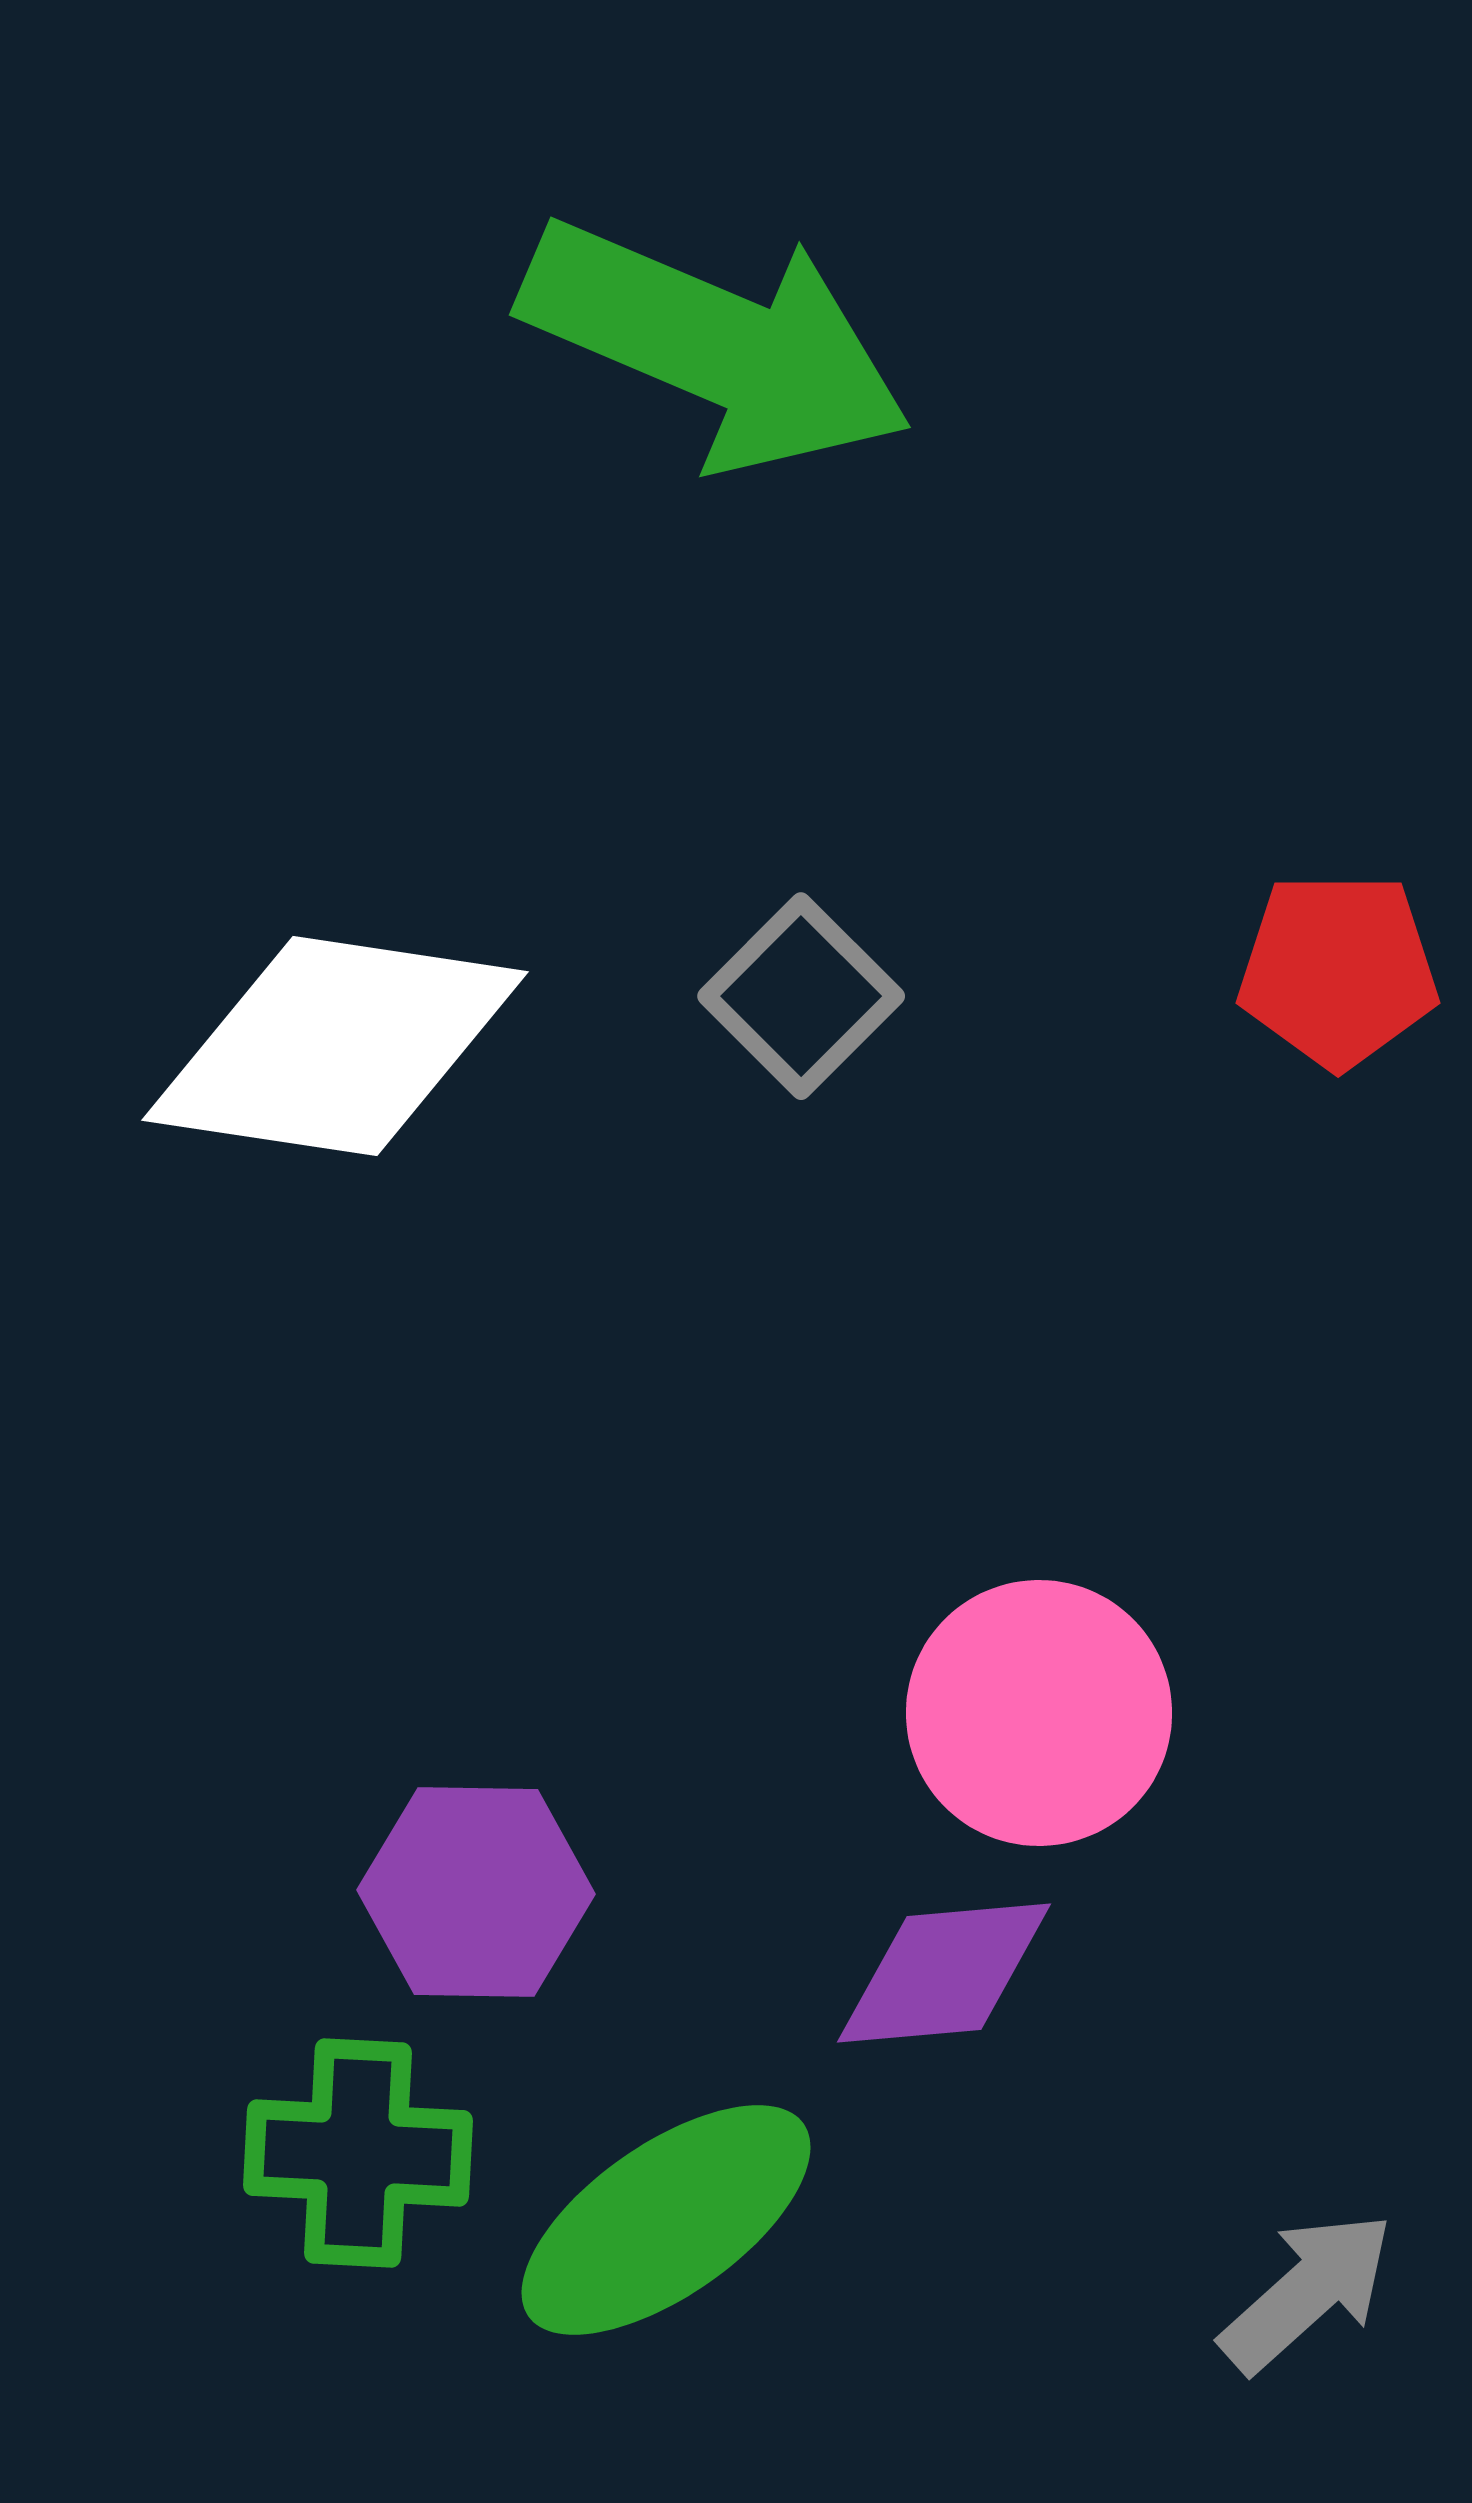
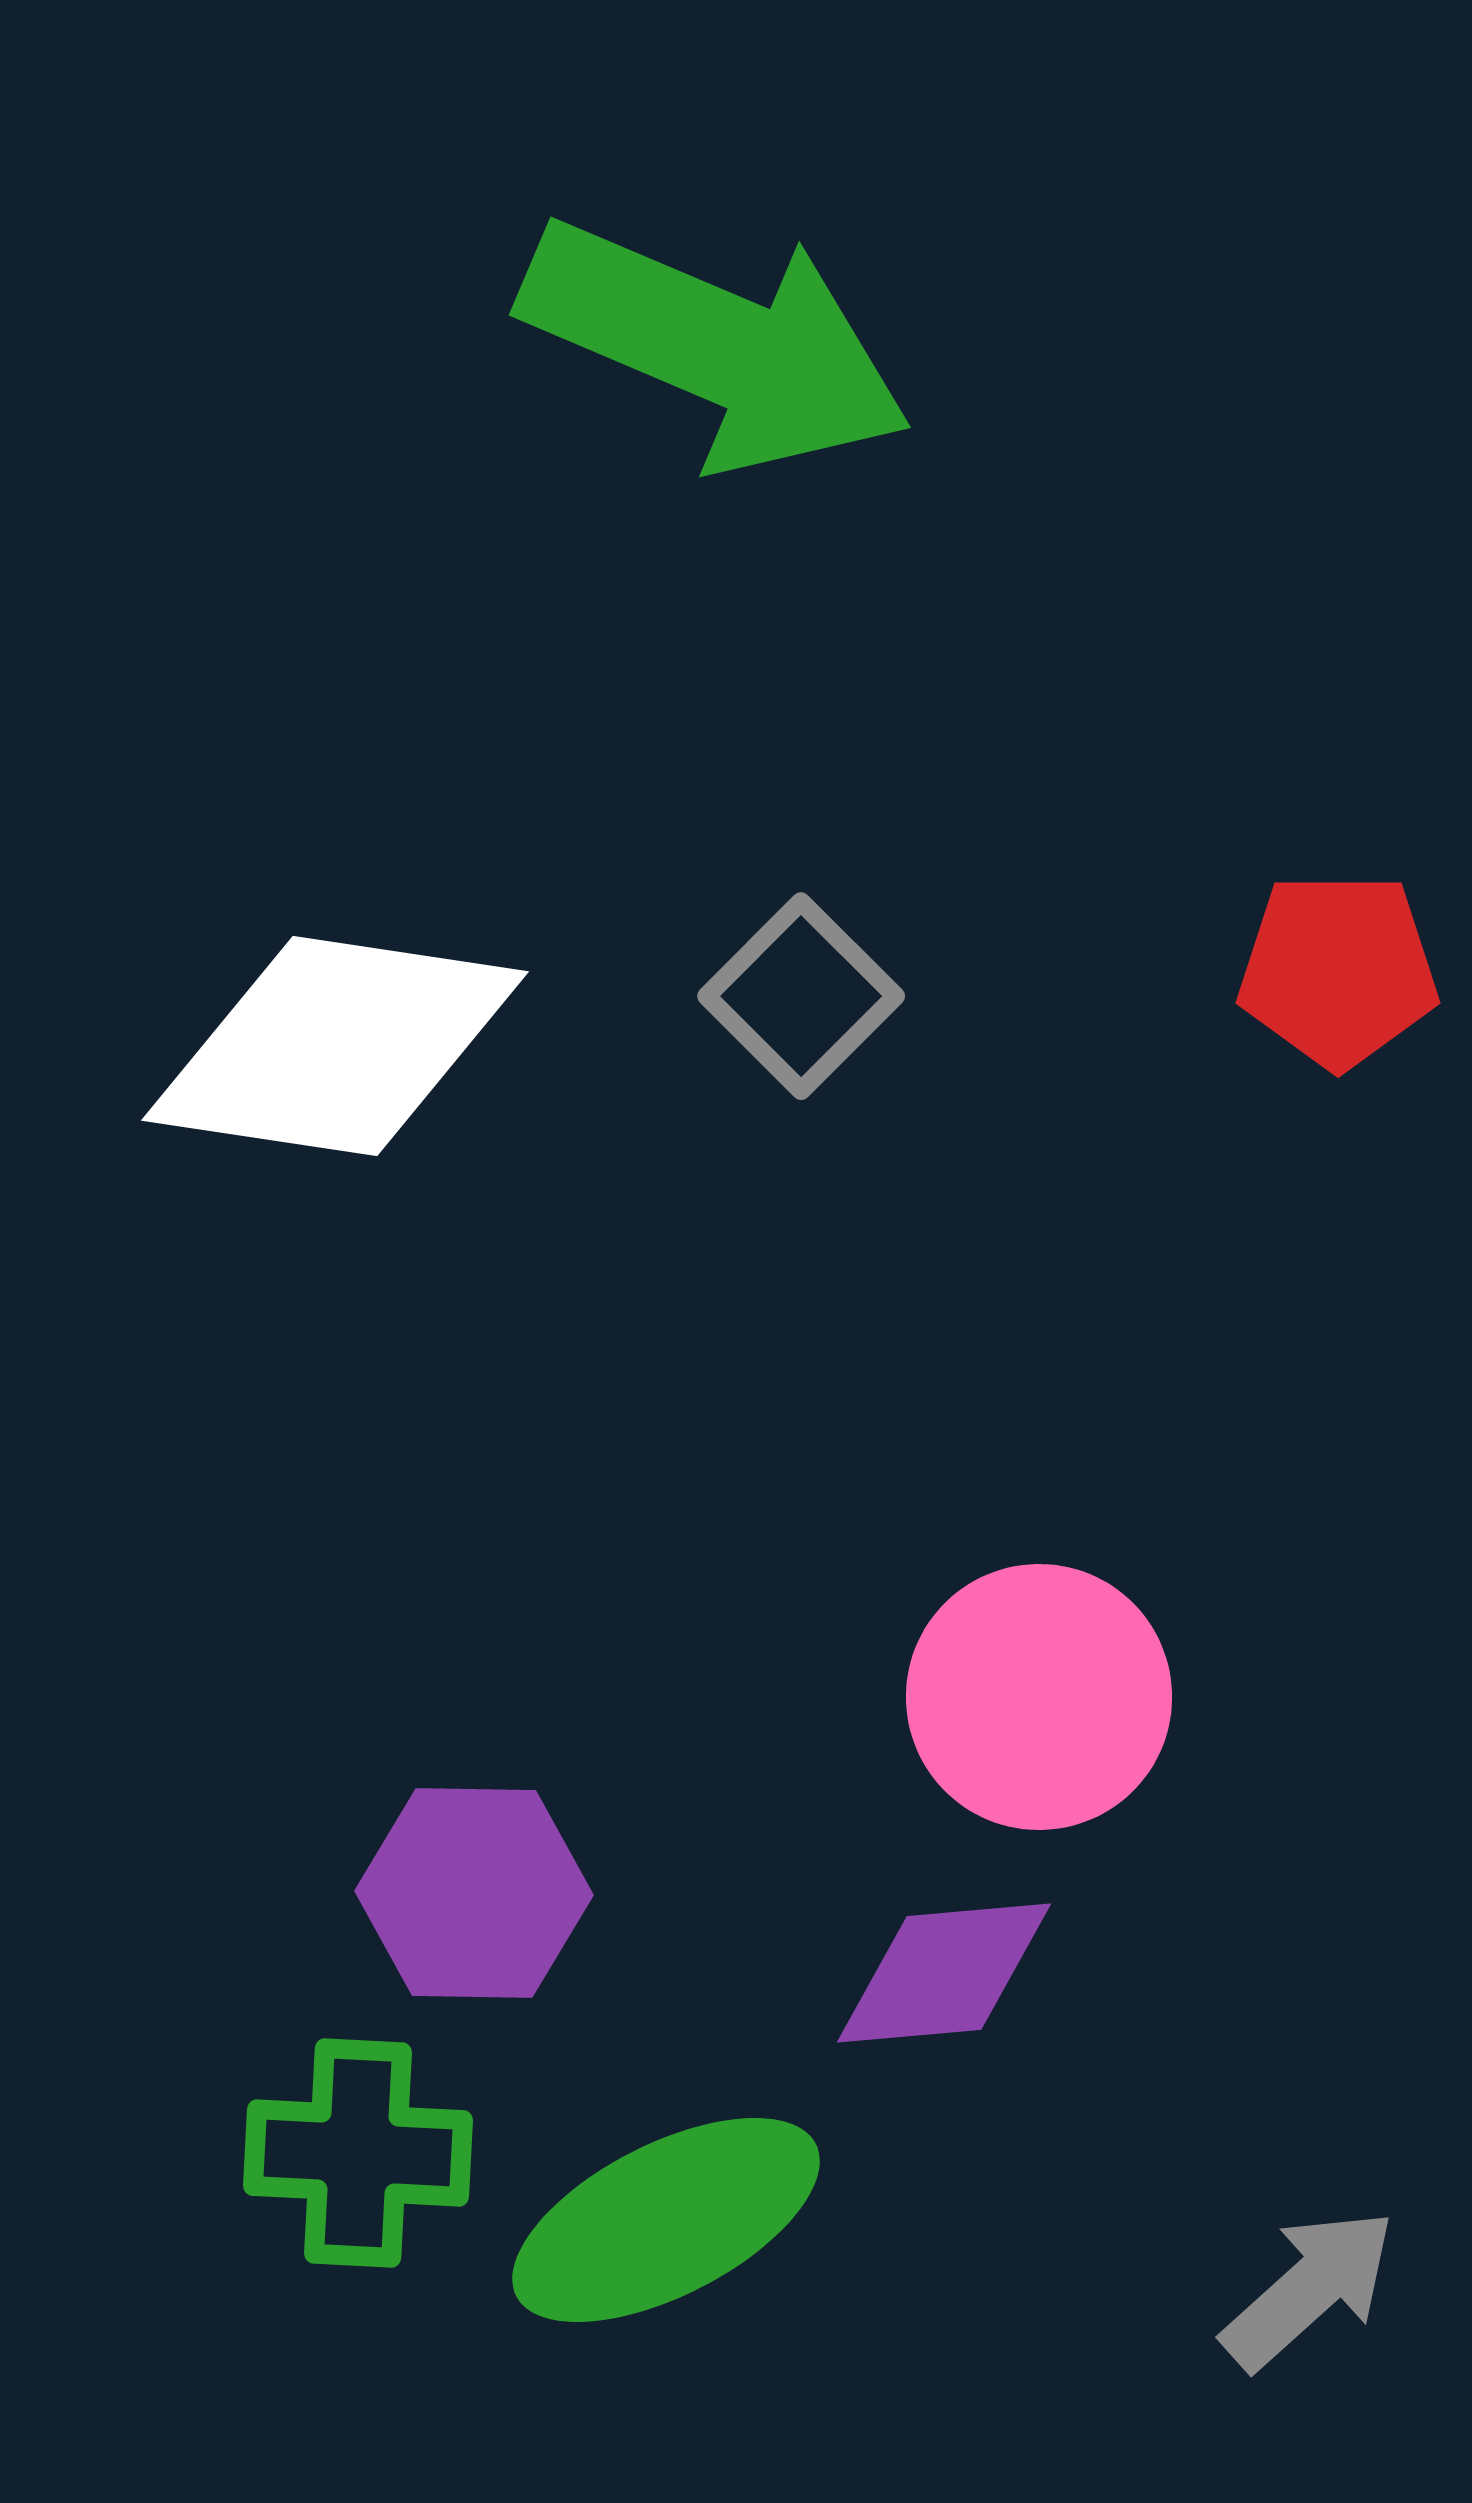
pink circle: moved 16 px up
purple hexagon: moved 2 px left, 1 px down
green ellipse: rotated 8 degrees clockwise
gray arrow: moved 2 px right, 3 px up
